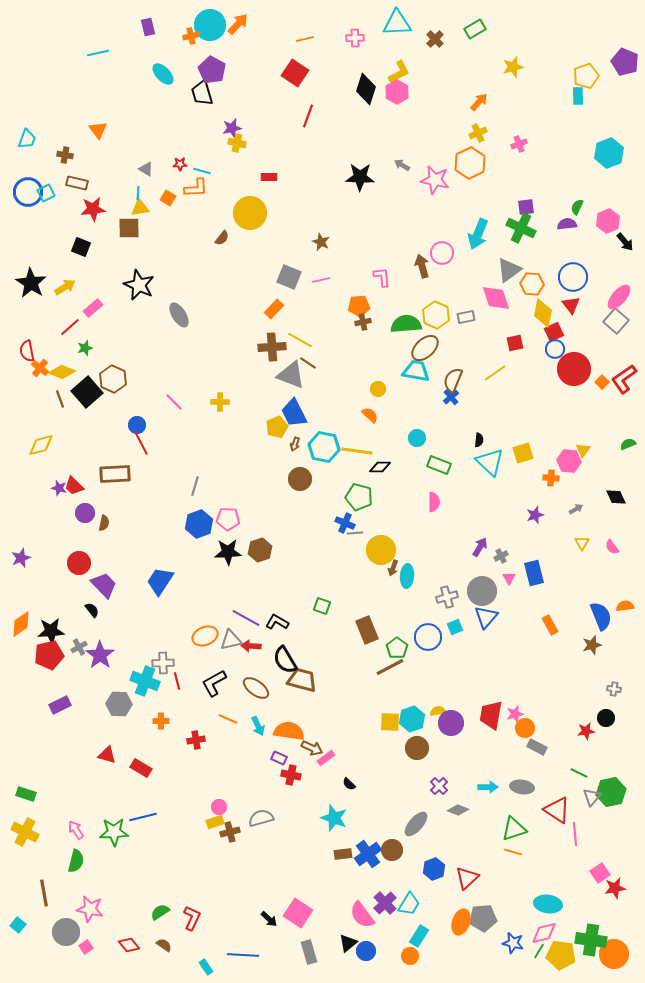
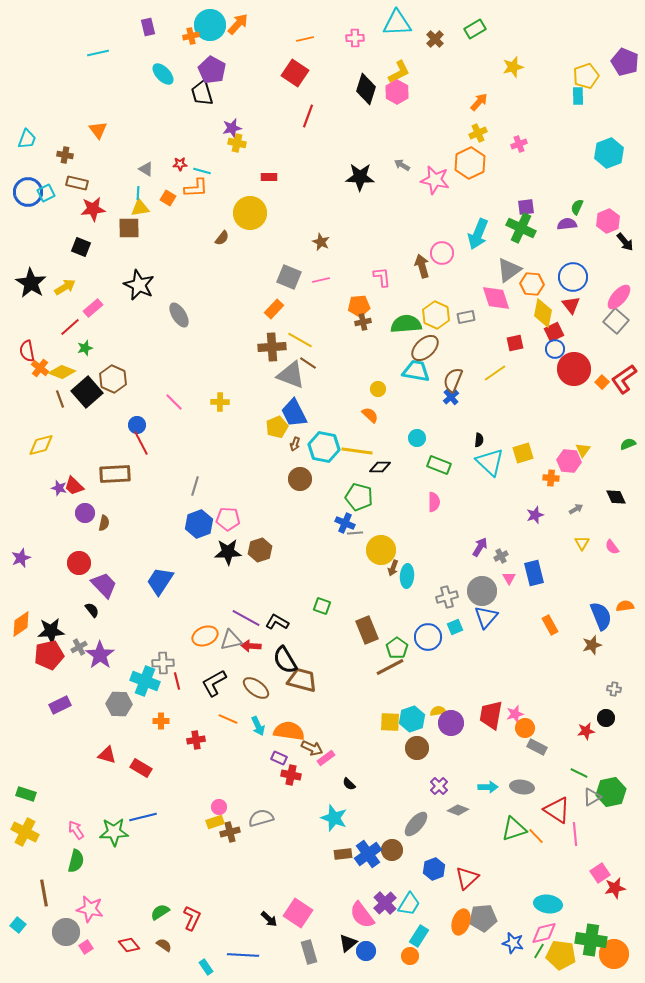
gray triangle at (592, 797): rotated 18 degrees clockwise
orange line at (513, 852): moved 23 px right, 16 px up; rotated 30 degrees clockwise
